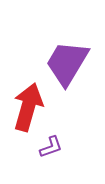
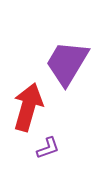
purple L-shape: moved 3 px left, 1 px down
